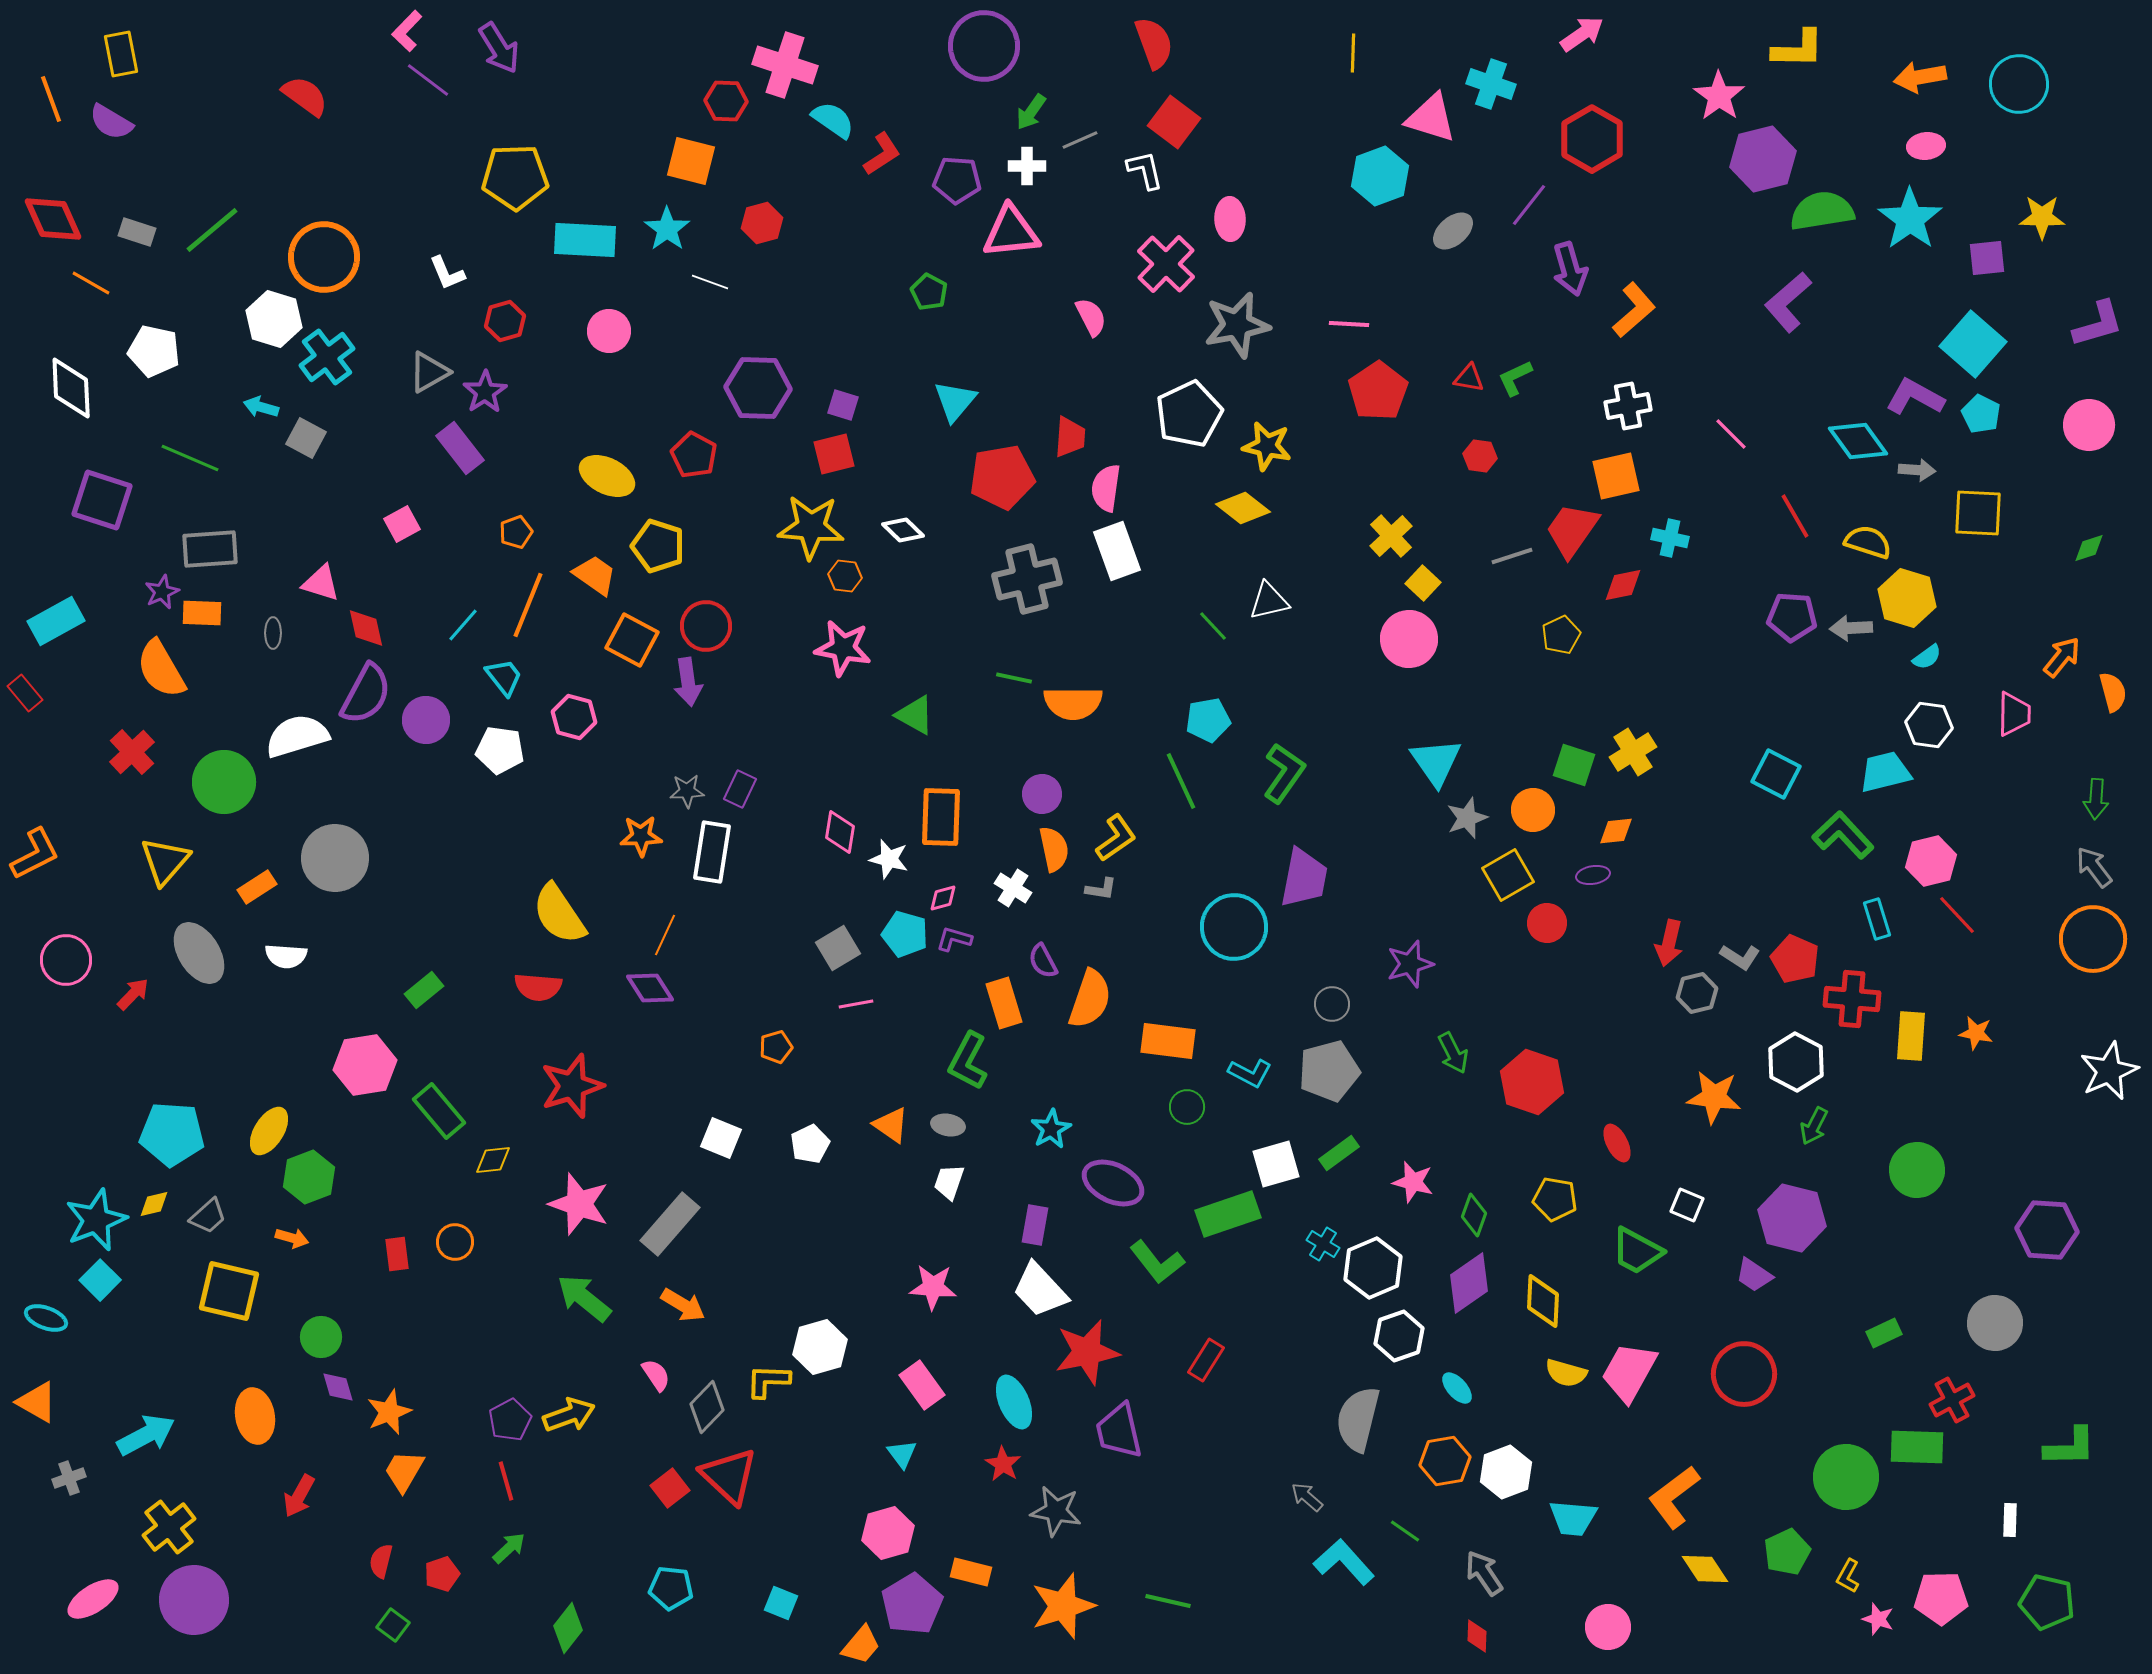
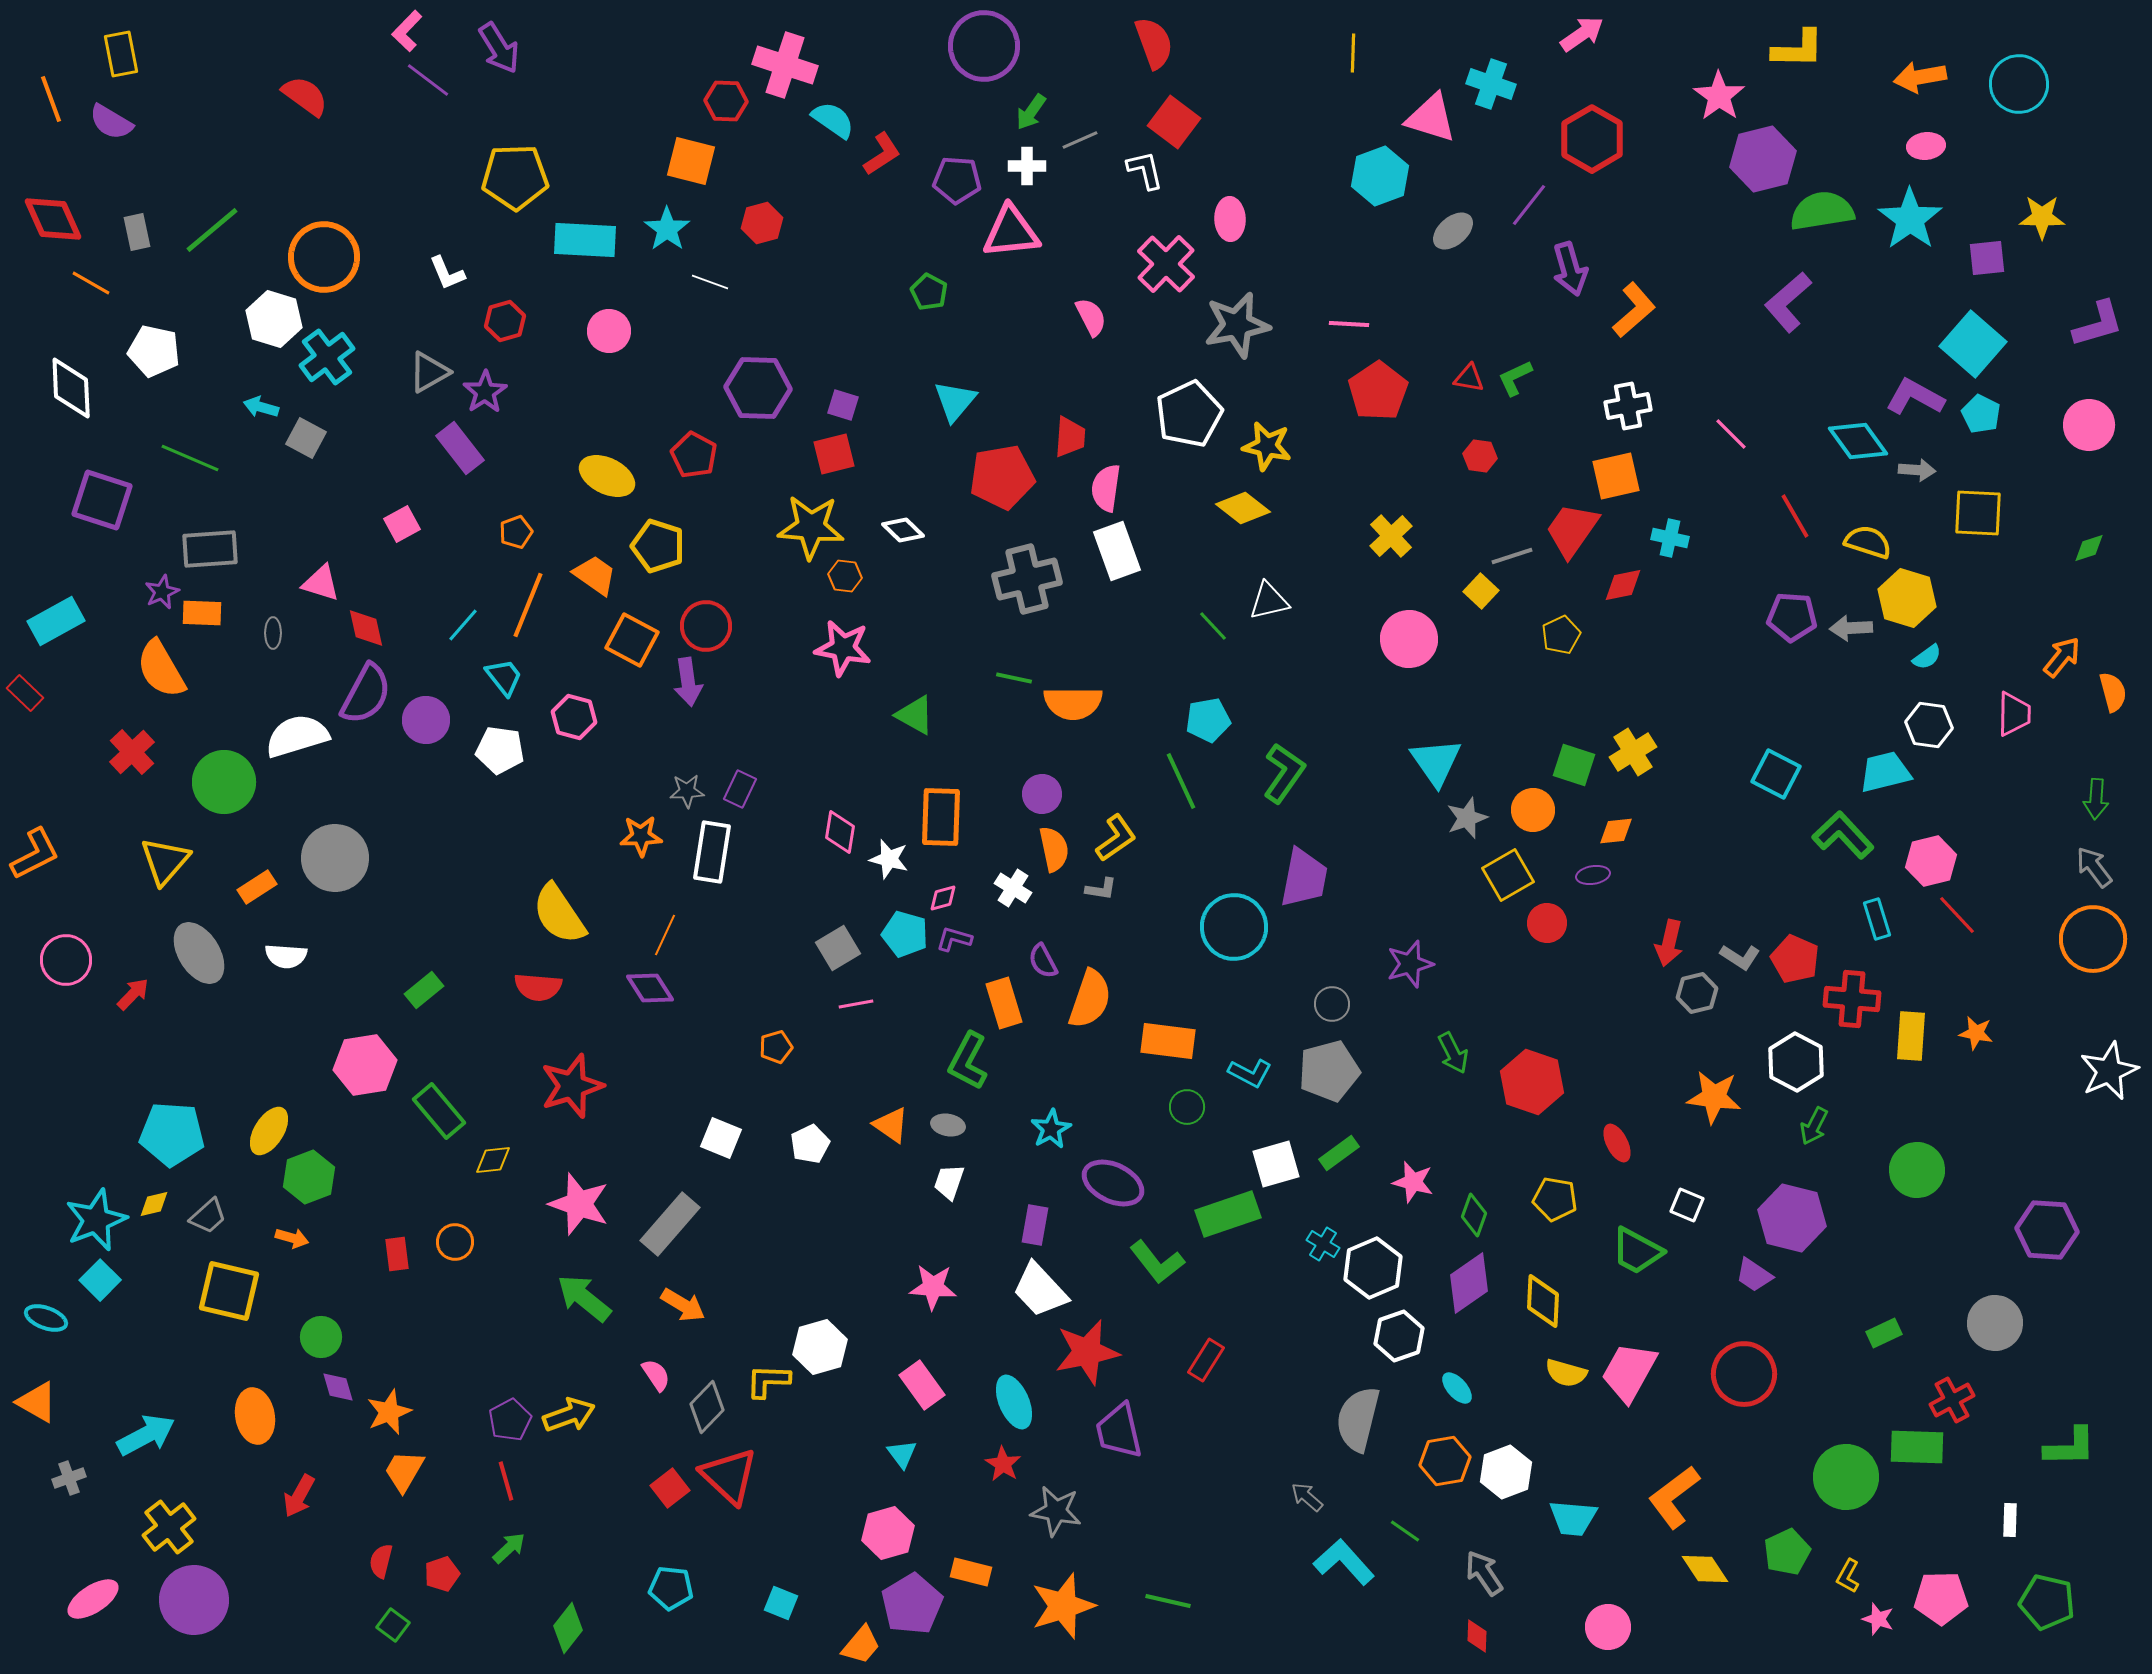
gray rectangle at (137, 232): rotated 60 degrees clockwise
yellow square at (1423, 583): moved 58 px right, 8 px down
red rectangle at (25, 693): rotated 6 degrees counterclockwise
